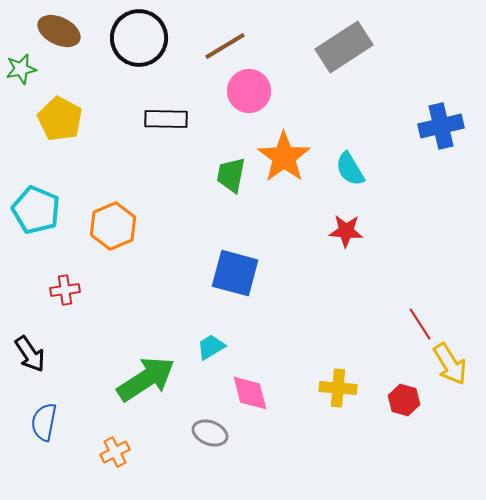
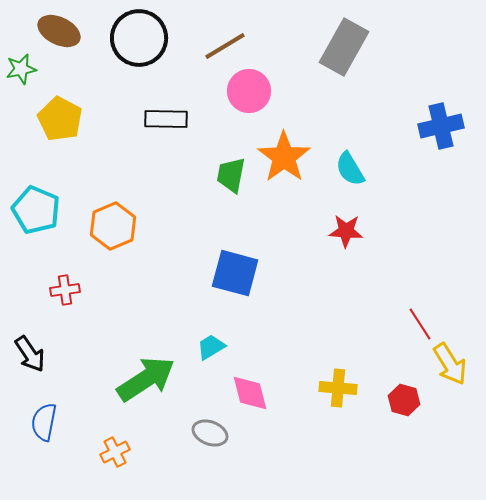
gray rectangle: rotated 28 degrees counterclockwise
